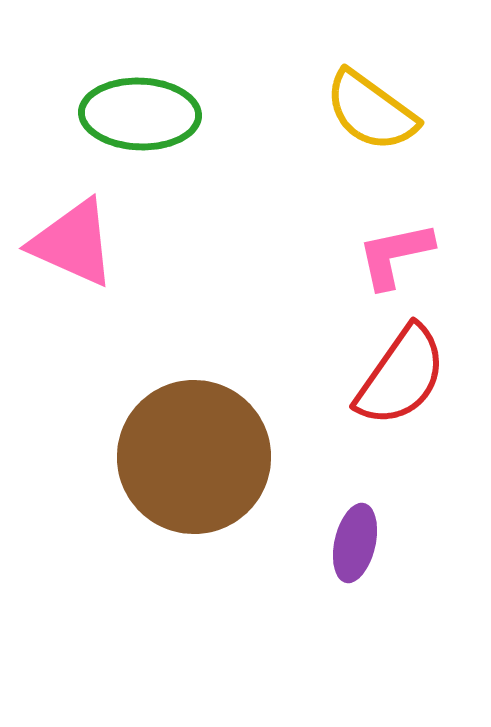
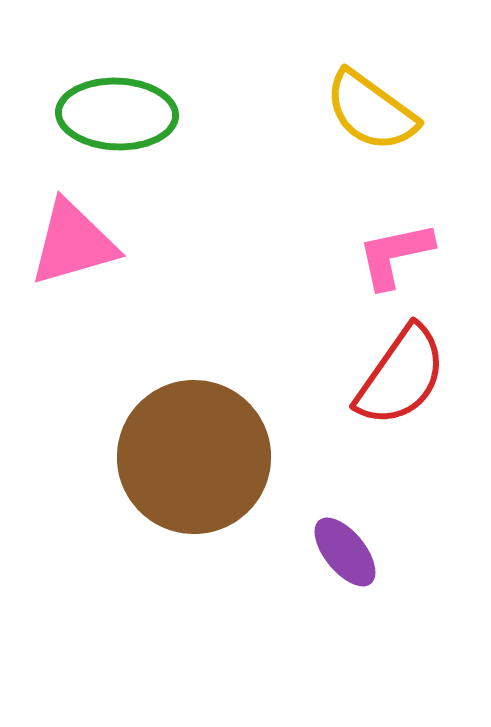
green ellipse: moved 23 px left
pink triangle: rotated 40 degrees counterclockwise
purple ellipse: moved 10 px left, 9 px down; rotated 52 degrees counterclockwise
